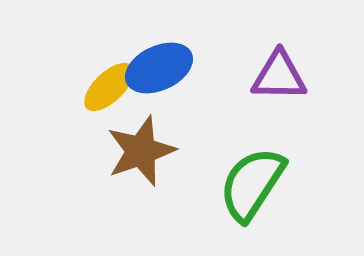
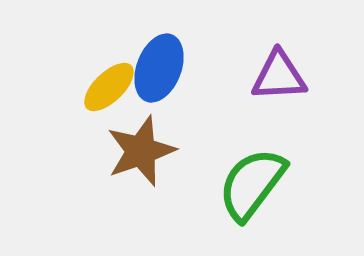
blue ellipse: rotated 44 degrees counterclockwise
purple triangle: rotated 4 degrees counterclockwise
green semicircle: rotated 4 degrees clockwise
